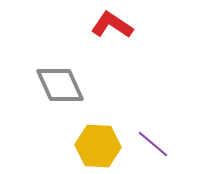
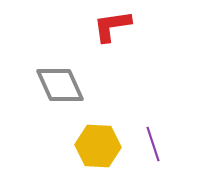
red L-shape: moved 1 px down; rotated 42 degrees counterclockwise
purple line: rotated 32 degrees clockwise
